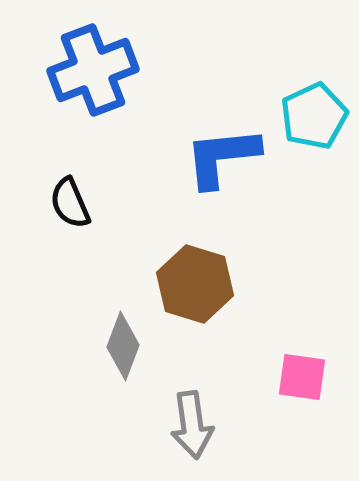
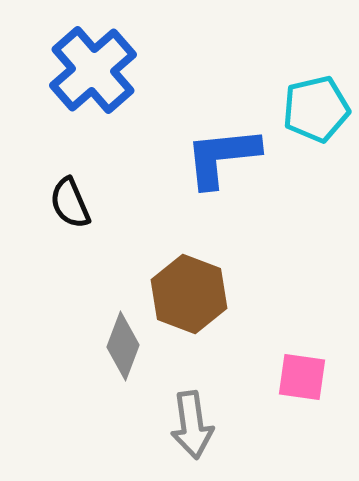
blue cross: rotated 20 degrees counterclockwise
cyan pentagon: moved 2 px right, 7 px up; rotated 12 degrees clockwise
brown hexagon: moved 6 px left, 10 px down; rotated 4 degrees clockwise
